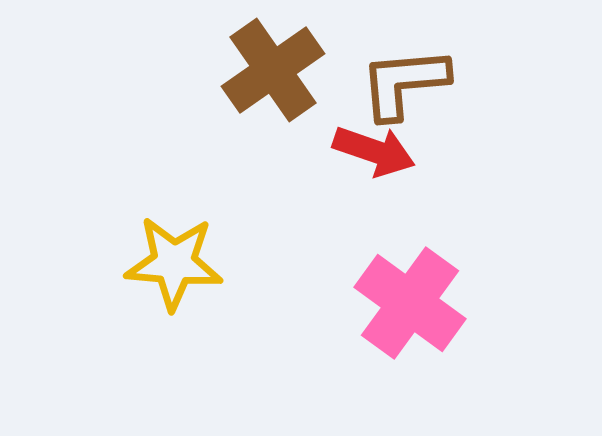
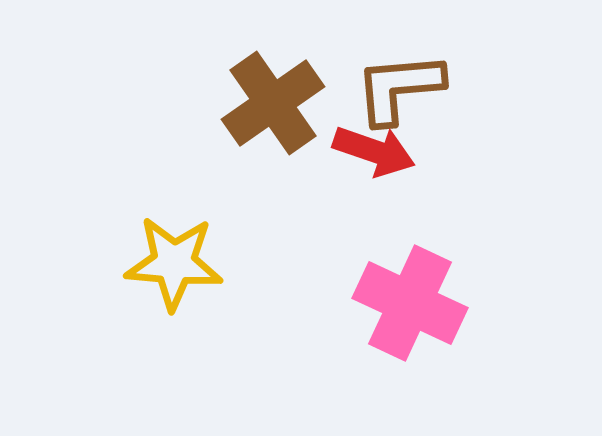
brown cross: moved 33 px down
brown L-shape: moved 5 px left, 5 px down
pink cross: rotated 11 degrees counterclockwise
